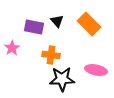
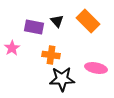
orange rectangle: moved 1 px left, 3 px up
pink ellipse: moved 2 px up
